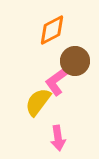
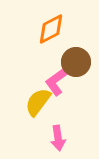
orange diamond: moved 1 px left, 1 px up
brown circle: moved 1 px right, 1 px down
